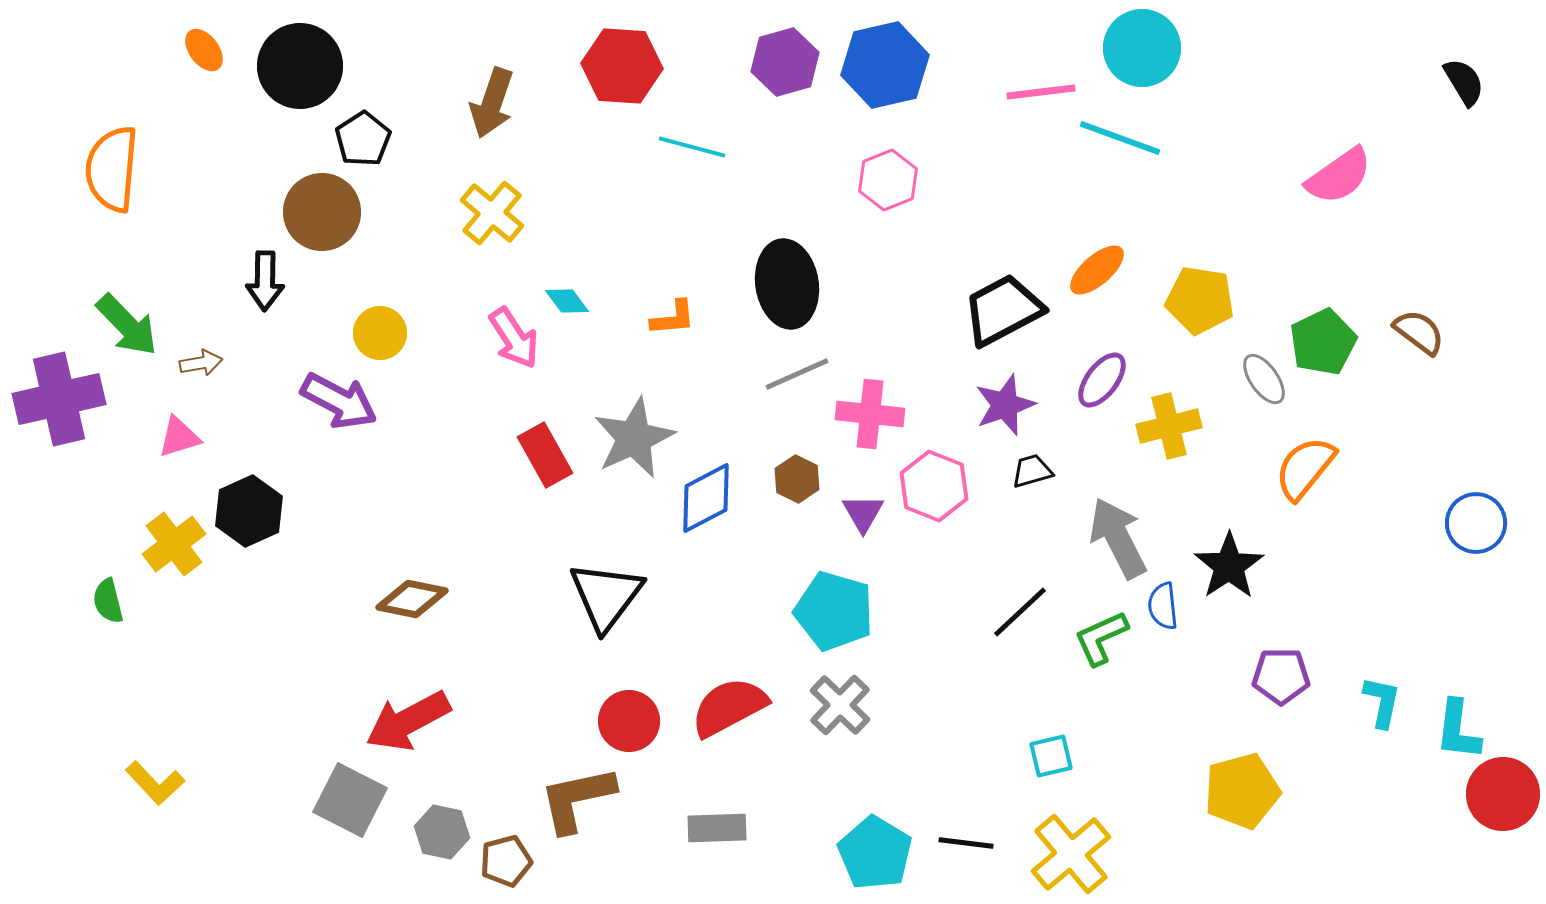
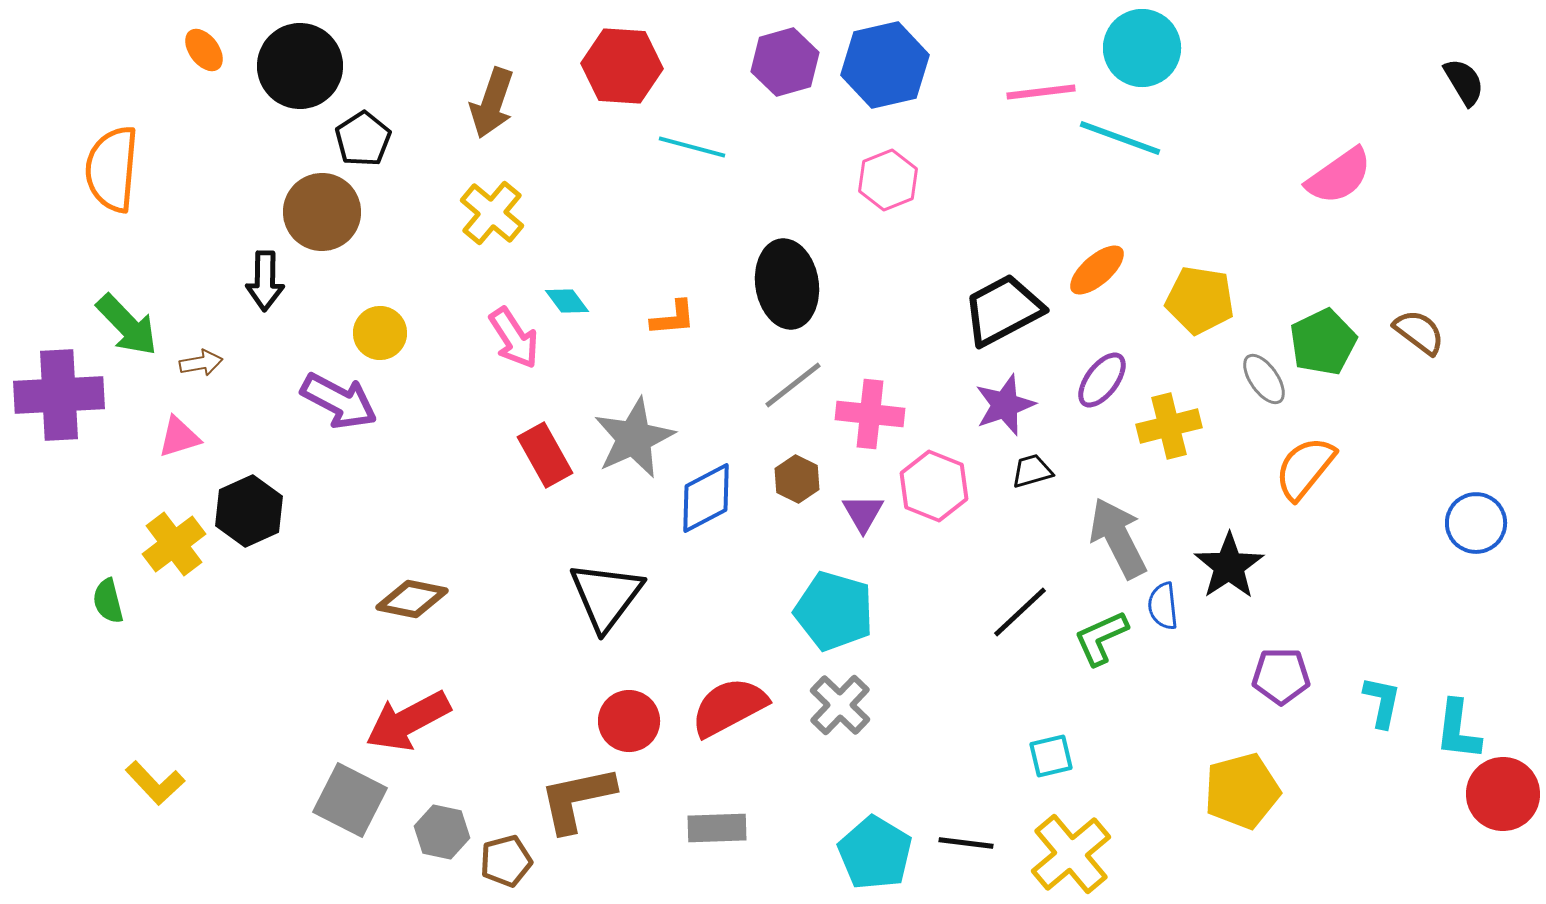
gray line at (797, 374): moved 4 px left, 11 px down; rotated 14 degrees counterclockwise
purple cross at (59, 399): moved 4 px up; rotated 10 degrees clockwise
